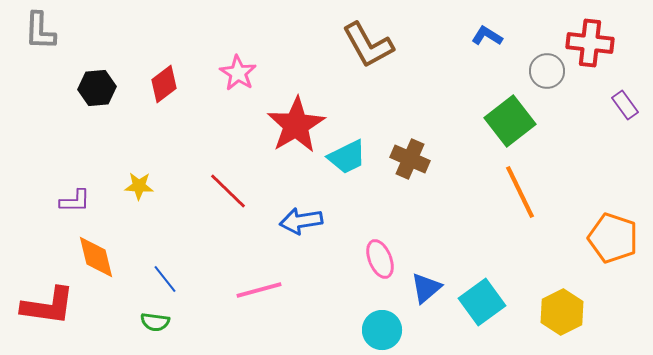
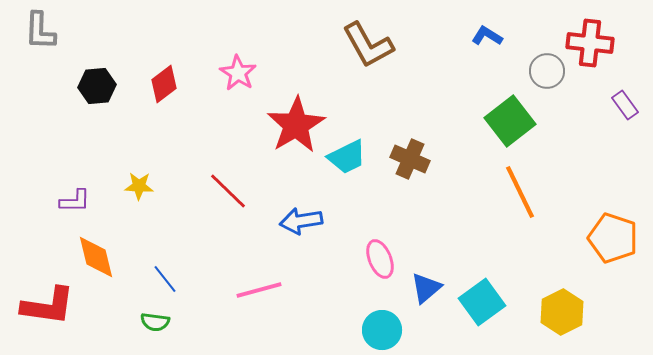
black hexagon: moved 2 px up
